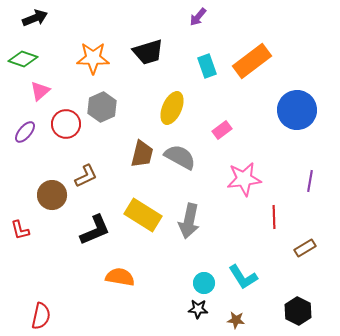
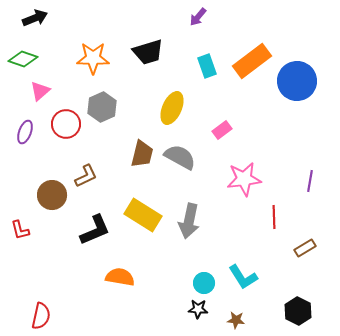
blue circle: moved 29 px up
purple ellipse: rotated 20 degrees counterclockwise
